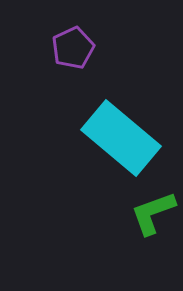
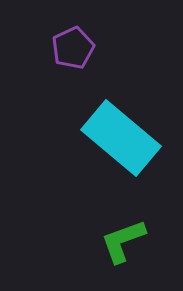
green L-shape: moved 30 px left, 28 px down
